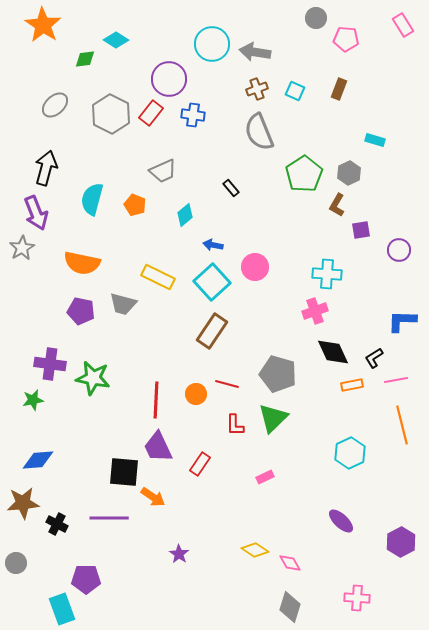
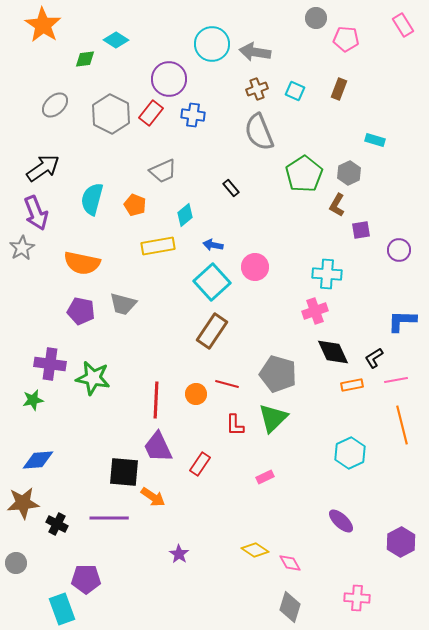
black arrow at (46, 168): moved 3 px left; rotated 40 degrees clockwise
yellow rectangle at (158, 277): moved 31 px up; rotated 36 degrees counterclockwise
